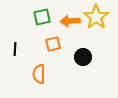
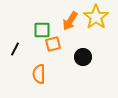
green square: moved 13 px down; rotated 12 degrees clockwise
orange arrow: rotated 54 degrees counterclockwise
black line: rotated 24 degrees clockwise
